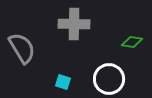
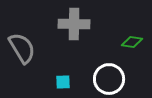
cyan square: rotated 21 degrees counterclockwise
